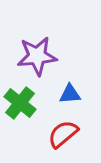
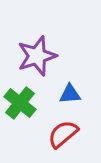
purple star: rotated 12 degrees counterclockwise
